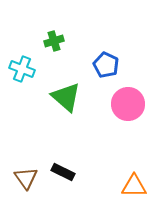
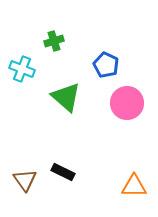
pink circle: moved 1 px left, 1 px up
brown triangle: moved 1 px left, 2 px down
